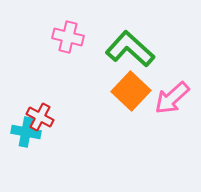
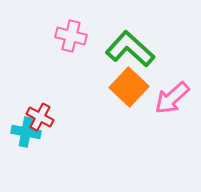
pink cross: moved 3 px right, 1 px up
orange square: moved 2 px left, 4 px up
